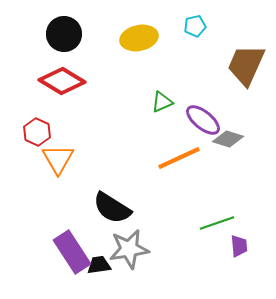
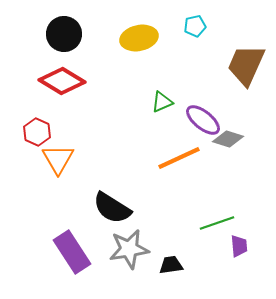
black trapezoid: moved 72 px right
